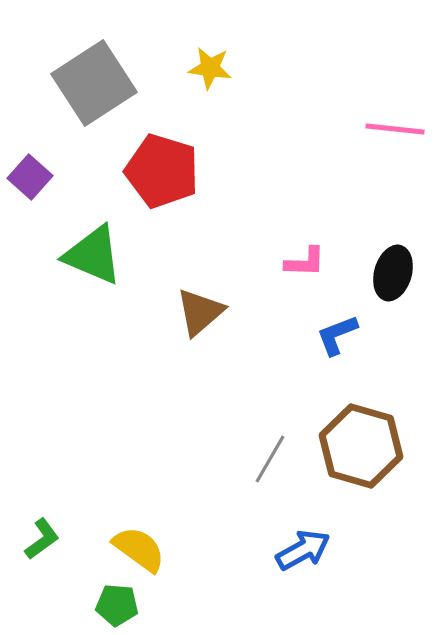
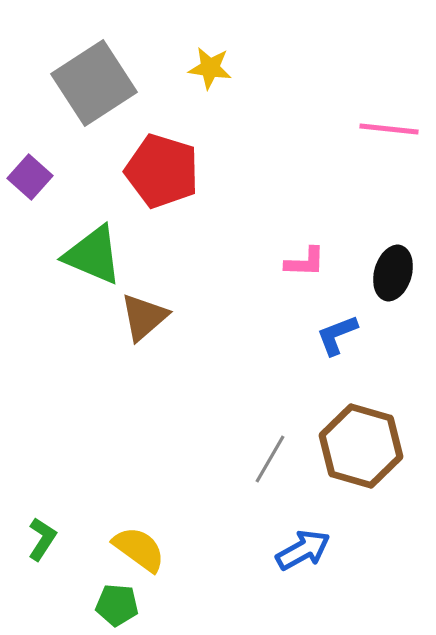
pink line: moved 6 px left
brown triangle: moved 56 px left, 5 px down
green L-shape: rotated 21 degrees counterclockwise
